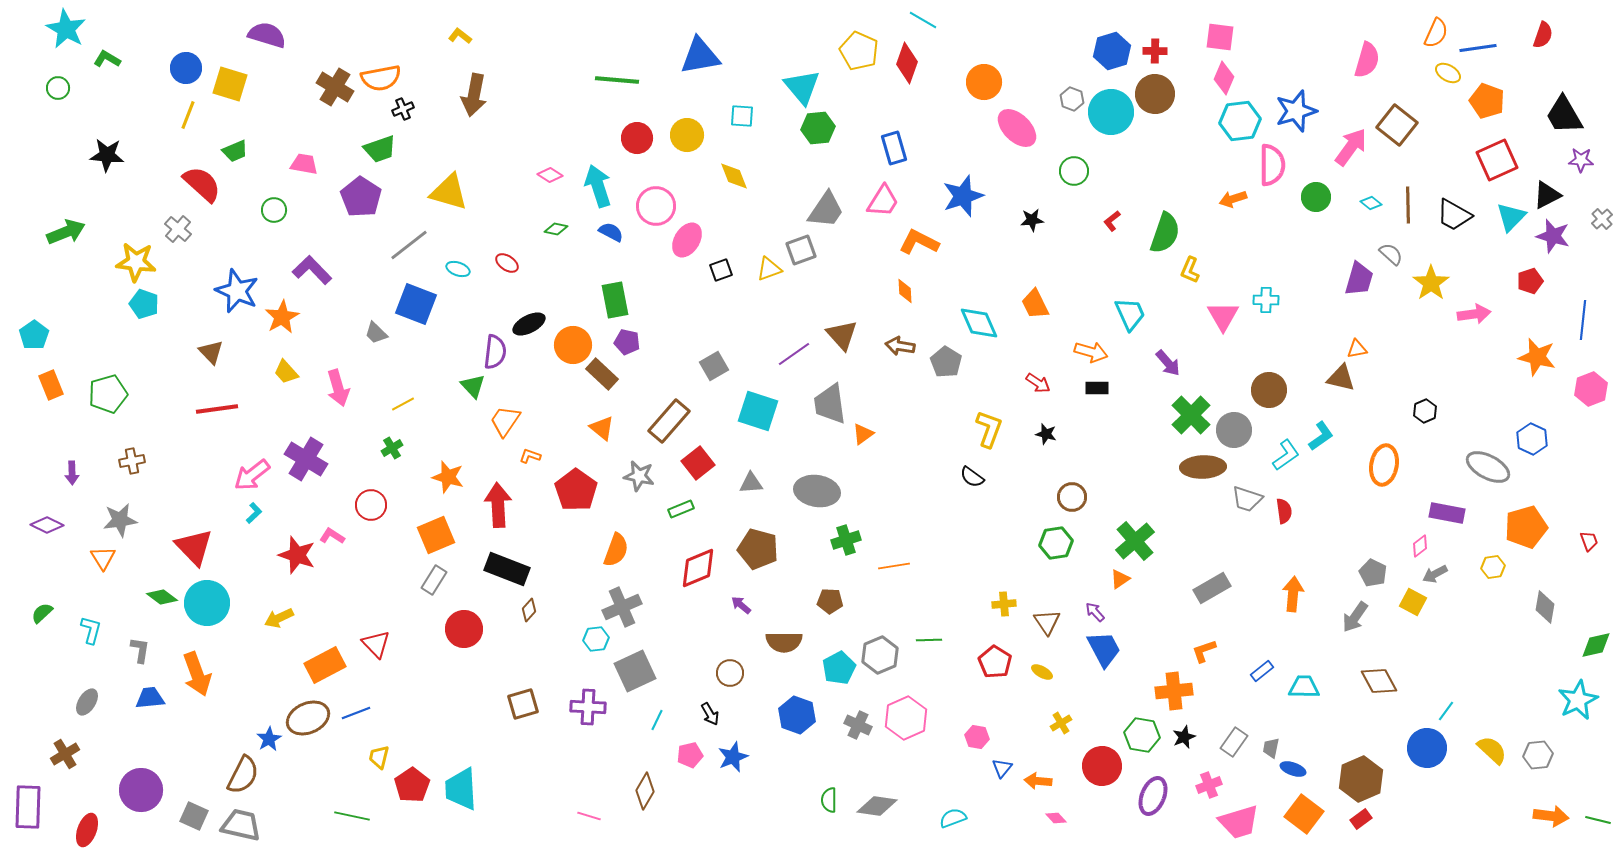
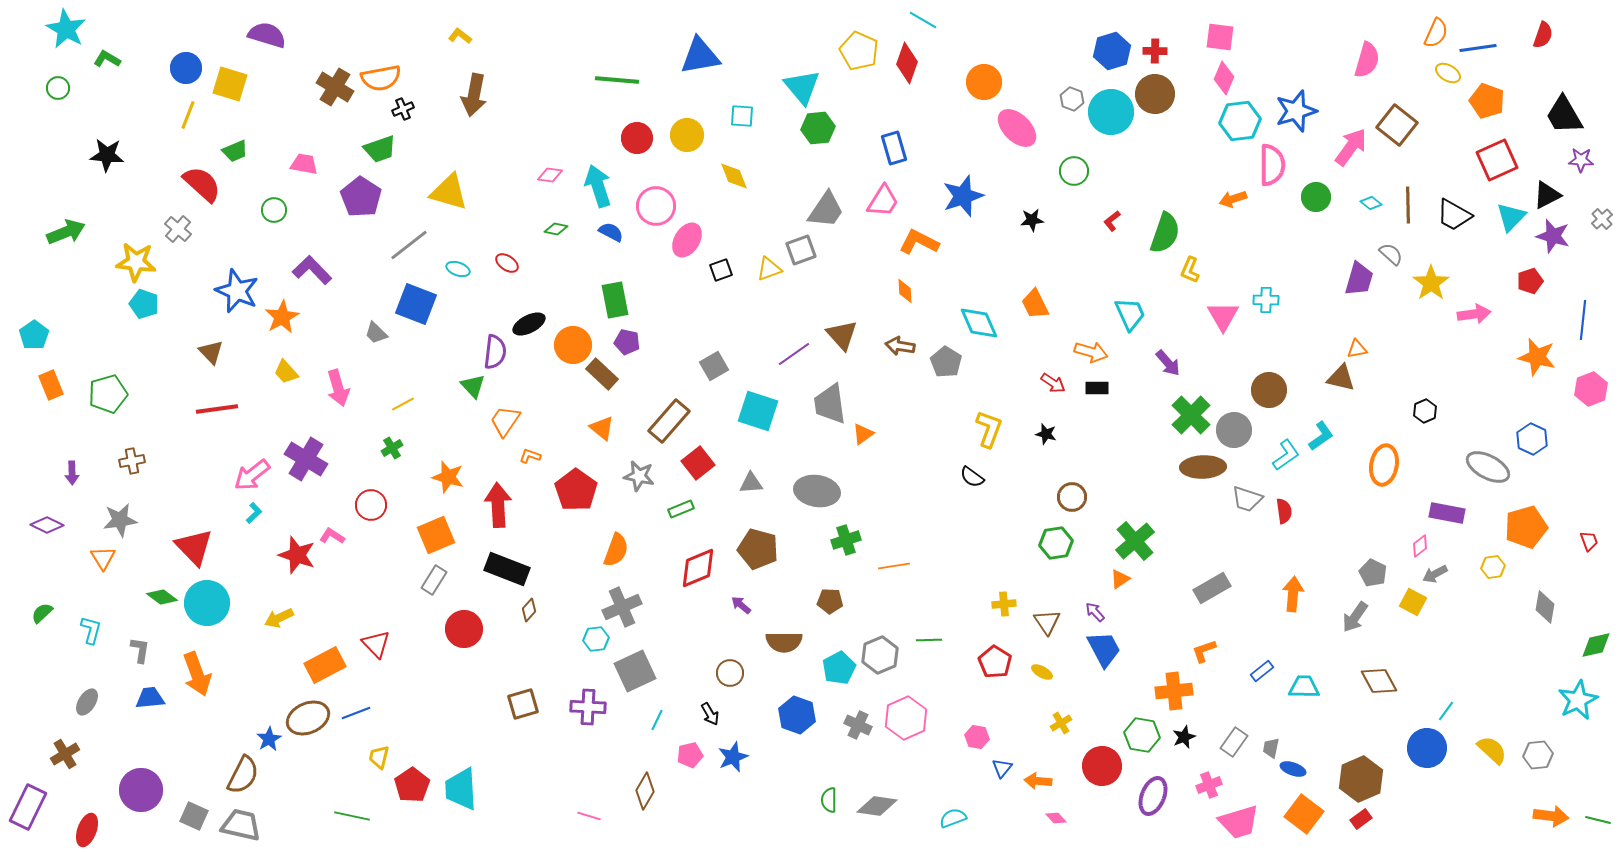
pink diamond at (550, 175): rotated 25 degrees counterclockwise
red arrow at (1038, 383): moved 15 px right
purple rectangle at (28, 807): rotated 24 degrees clockwise
